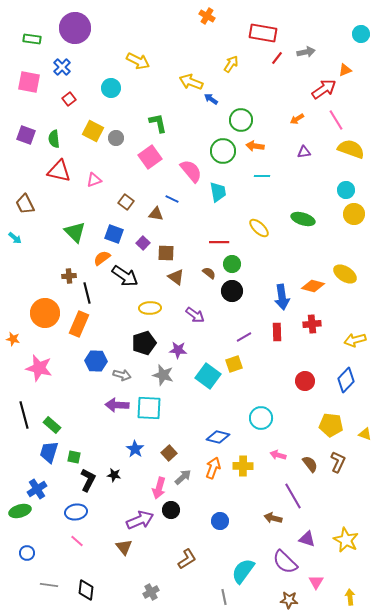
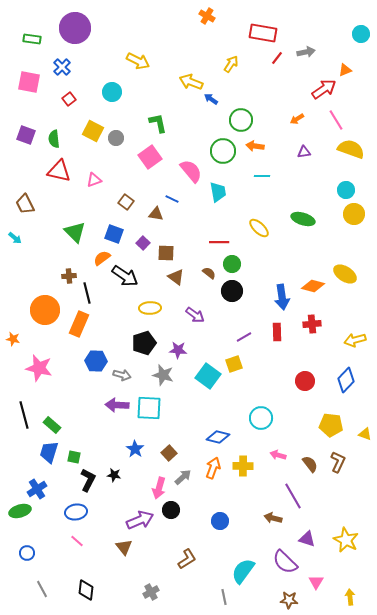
cyan circle at (111, 88): moved 1 px right, 4 px down
orange circle at (45, 313): moved 3 px up
gray line at (49, 585): moved 7 px left, 4 px down; rotated 54 degrees clockwise
